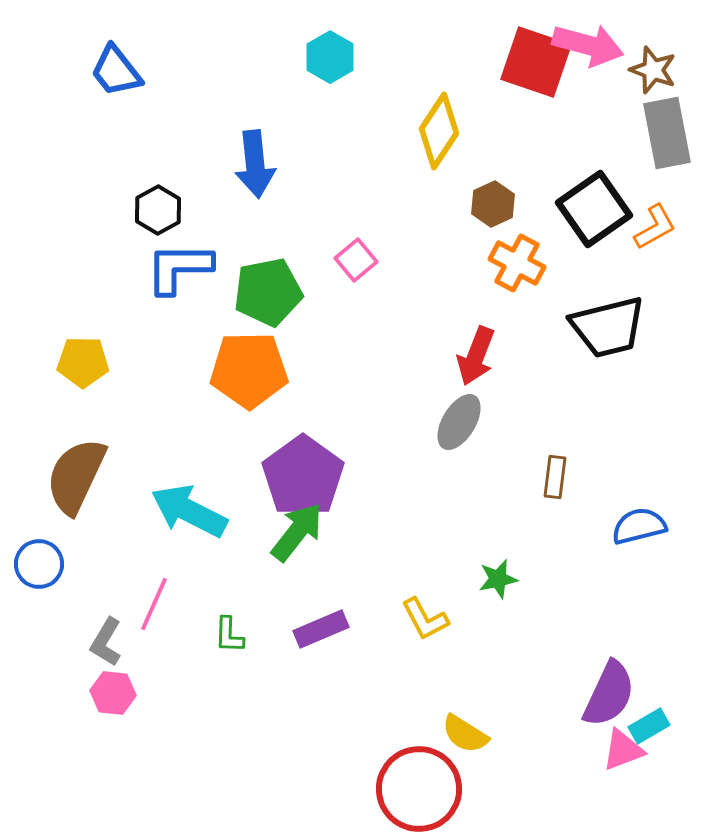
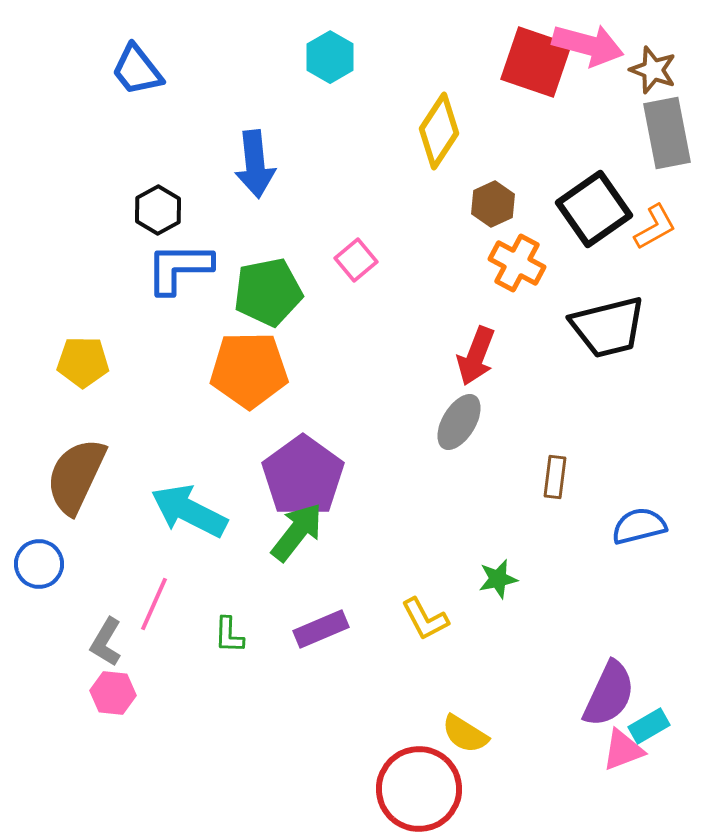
blue trapezoid: moved 21 px right, 1 px up
